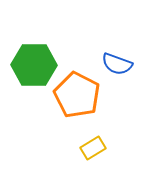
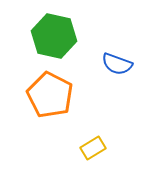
green hexagon: moved 20 px right, 29 px up; rotated 12 degrees clockwise
orange pentagon: moved 27 px left
